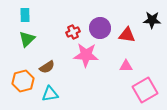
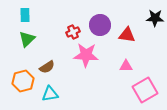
black star: moved 3 px right, 2 px up
purple circle: moved 3 px up
